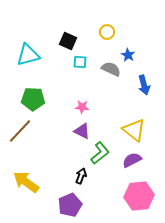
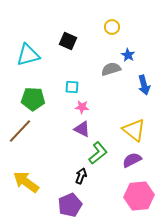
yellow circle: moved 5 px right, 5 px up
cyan square: moved 8 px left, 25 px down
gray semicircle: rotated 42 degrees counterclockwise
purple triangle: moved 2 px up
green L-shape: moved 2 px left
